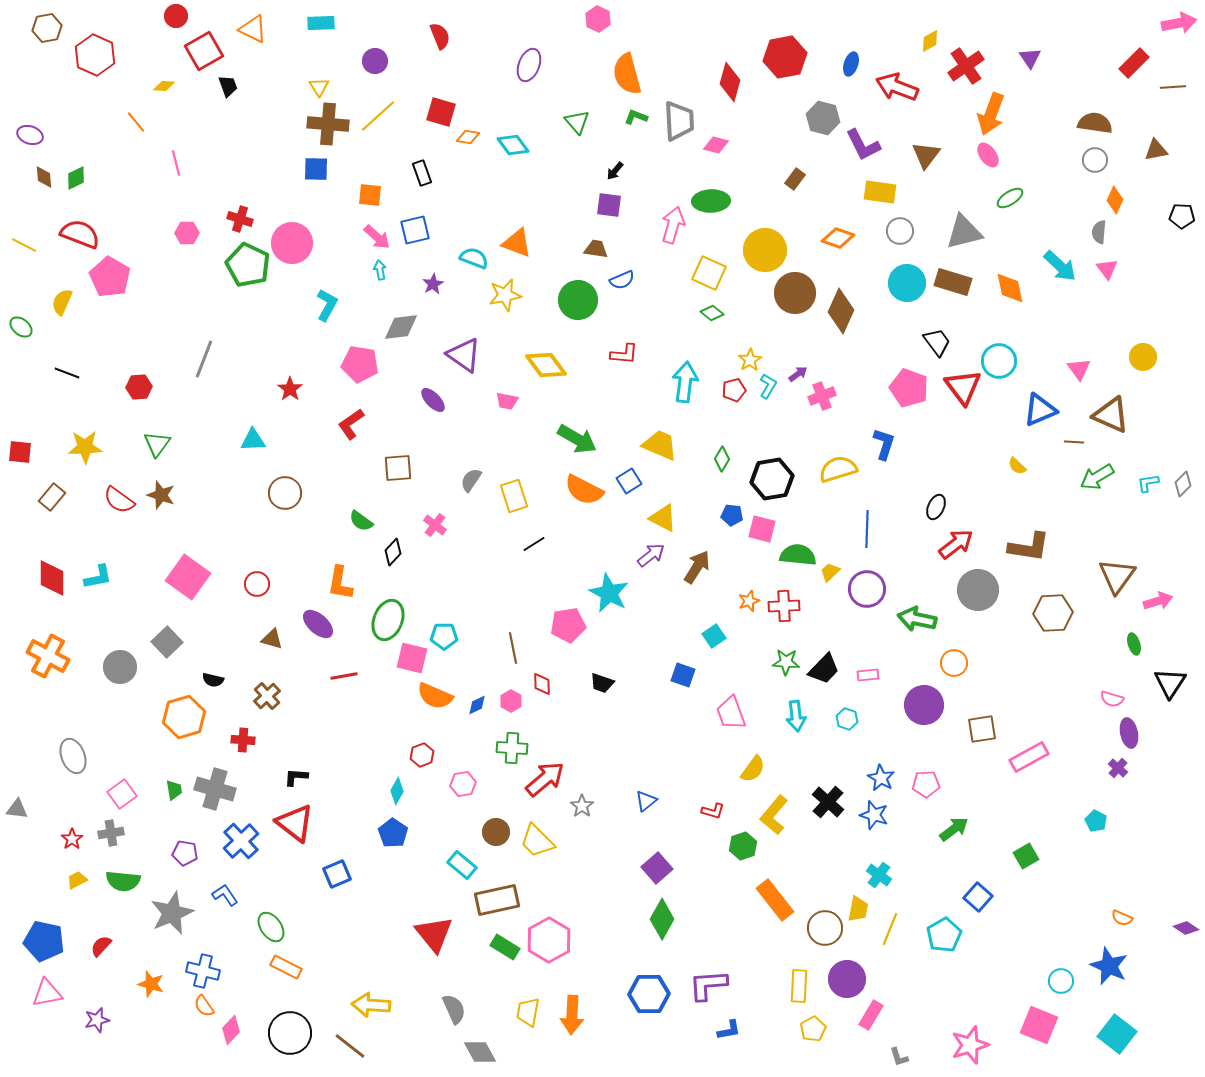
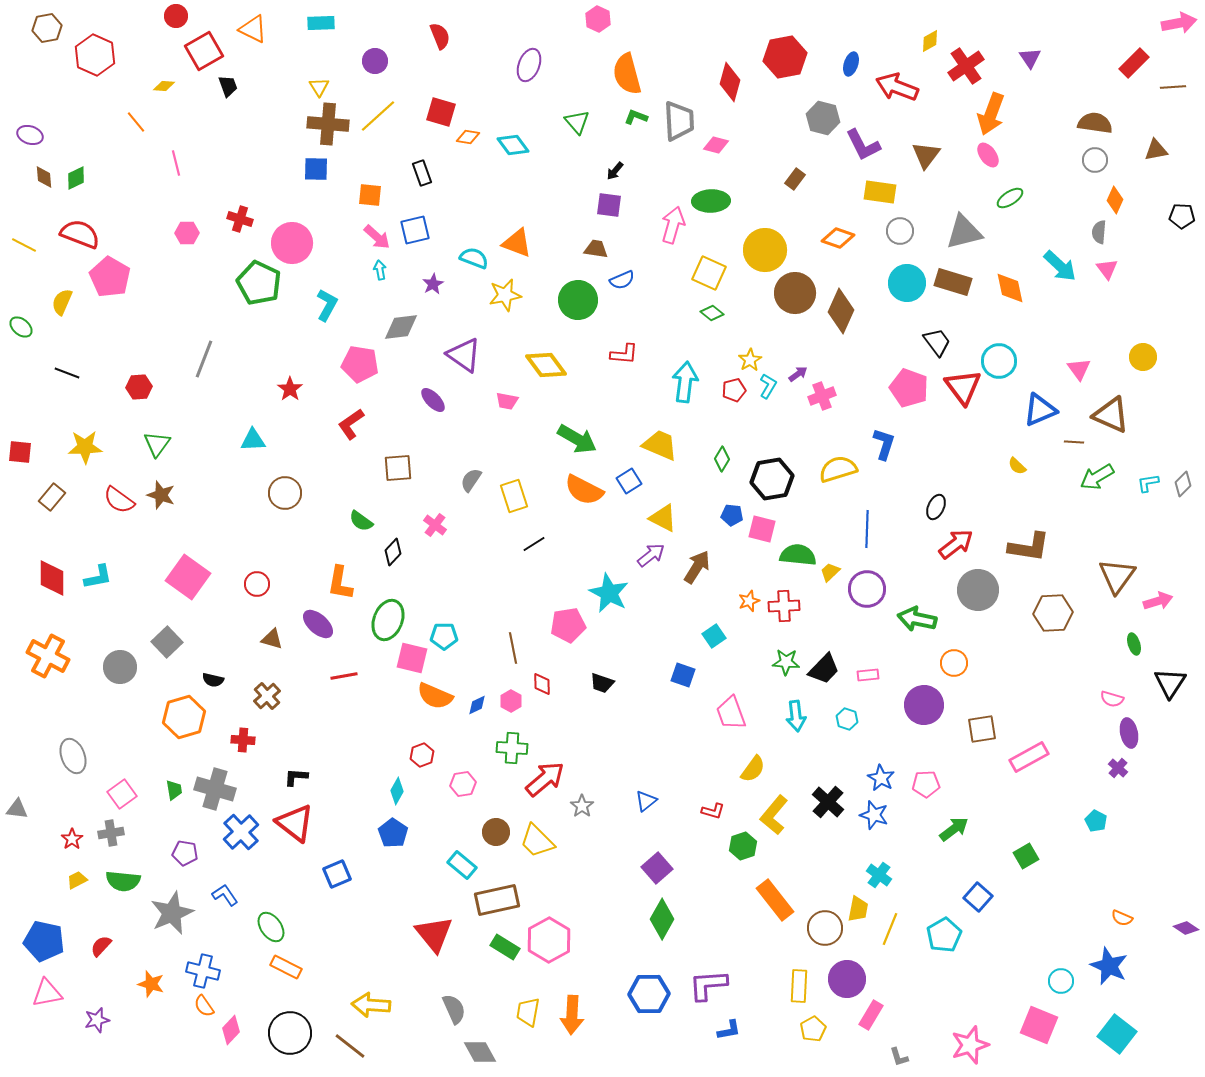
green pentagon at (248, 265): moved 11 px right, 18 px down
blue cross at (241, 841): moved 9 px up
